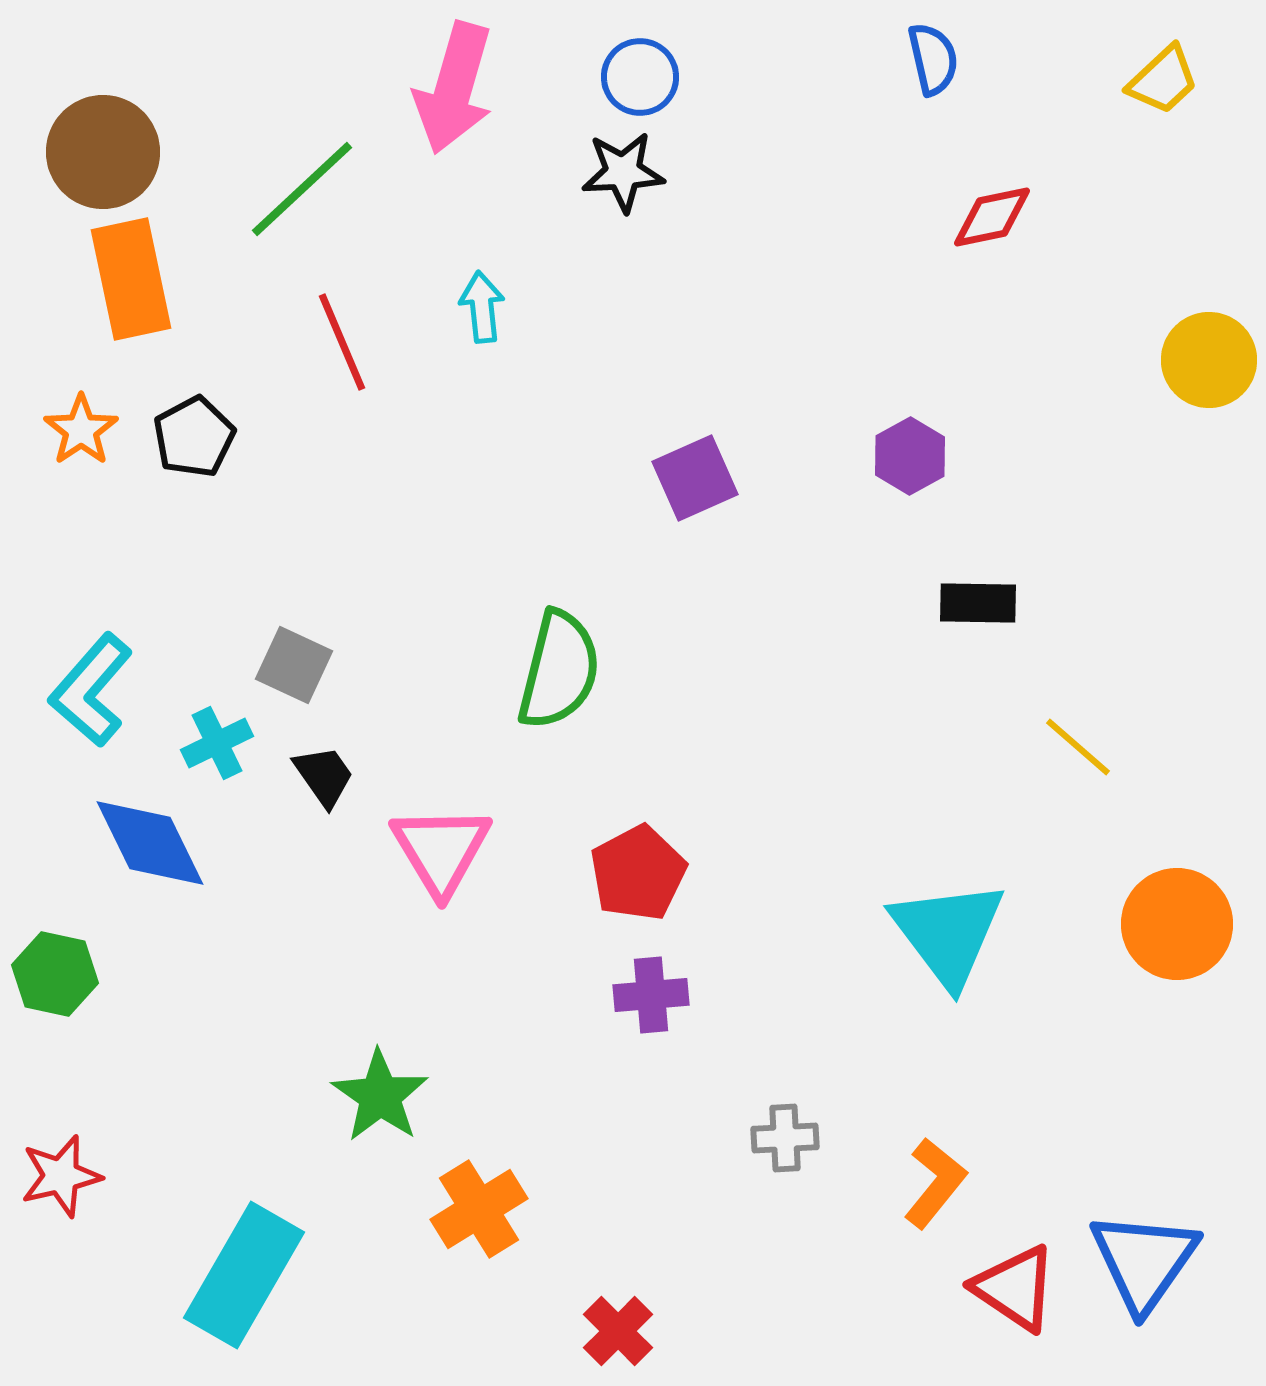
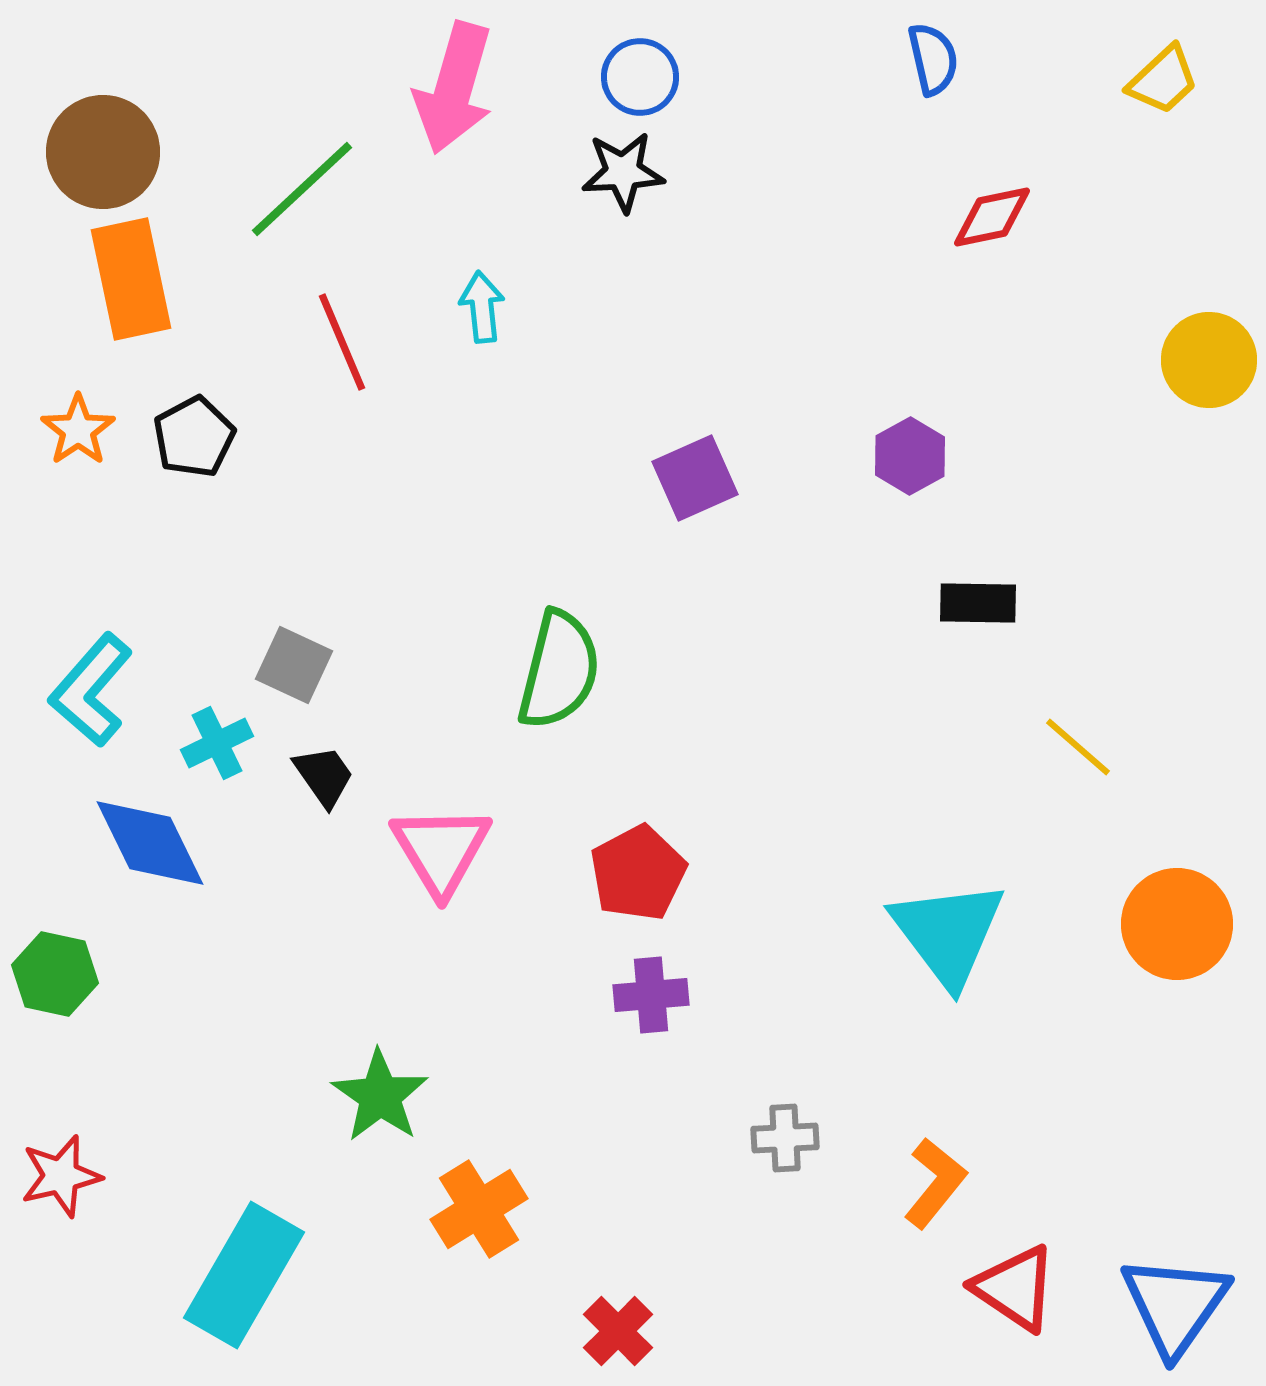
orange star: moved 3 px left
blue triangle: moved 31 px right, 44 px down
